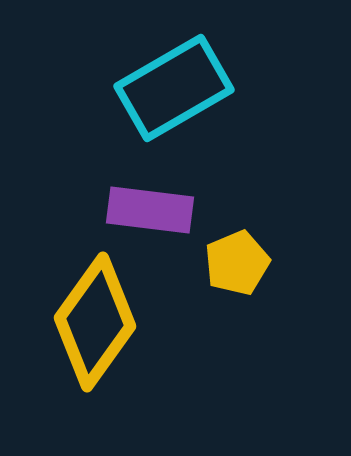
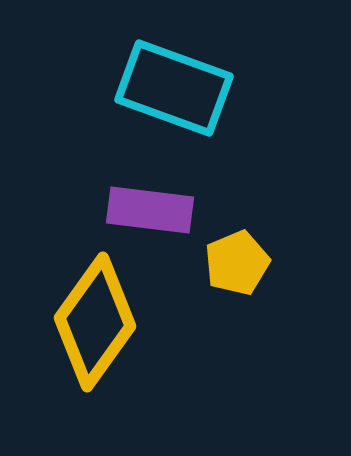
cyan rectangle: rotated 50 degrees clockwise
